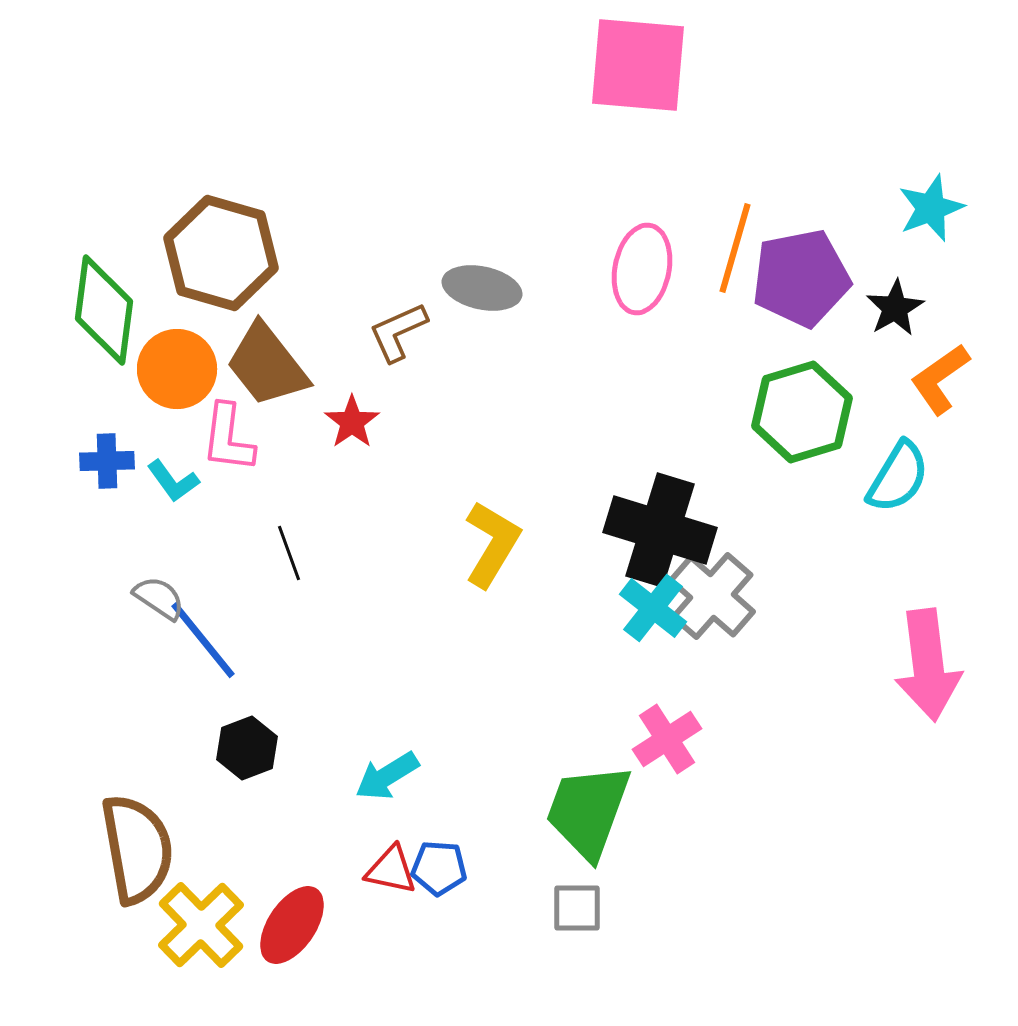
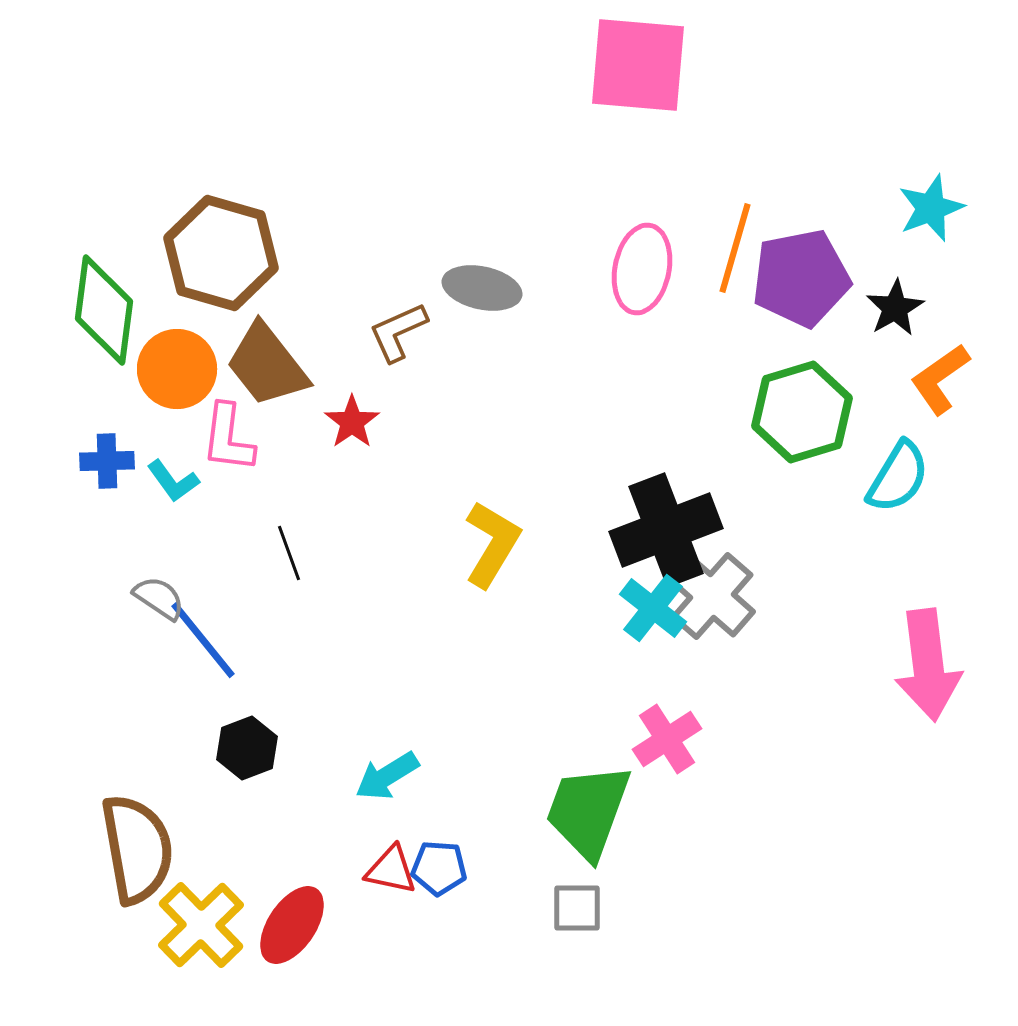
black cross: moved 6 px right; rotated 38 degrees counterclockwise
